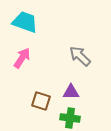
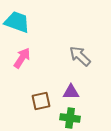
cyan trapezoid: moved 8 px left
brown square: rotated 30 degrees counterclockwise
